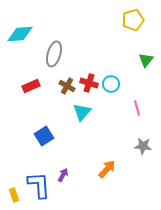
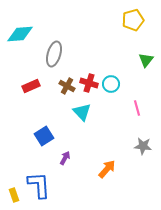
cyan triangle: rotated 24 degrees counterclockwise
purple arrow: moved 2 px right, 17 px up
